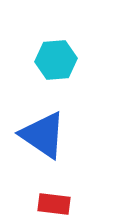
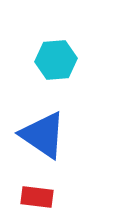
red rectangle: moved 17 px left, 7 px up
